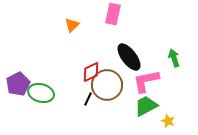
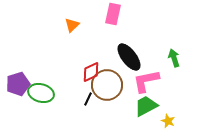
purple pentagon: rotated 10 degrees clockwise
